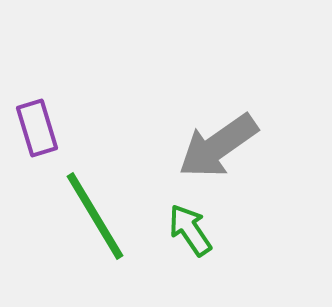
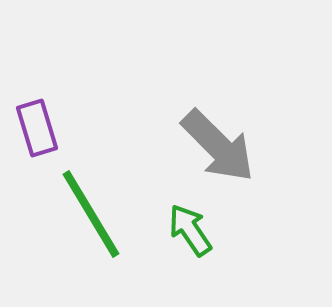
gray arrow: rotated 100 degrees counterclockwise
green line: moved 4 px left, 2 px up
